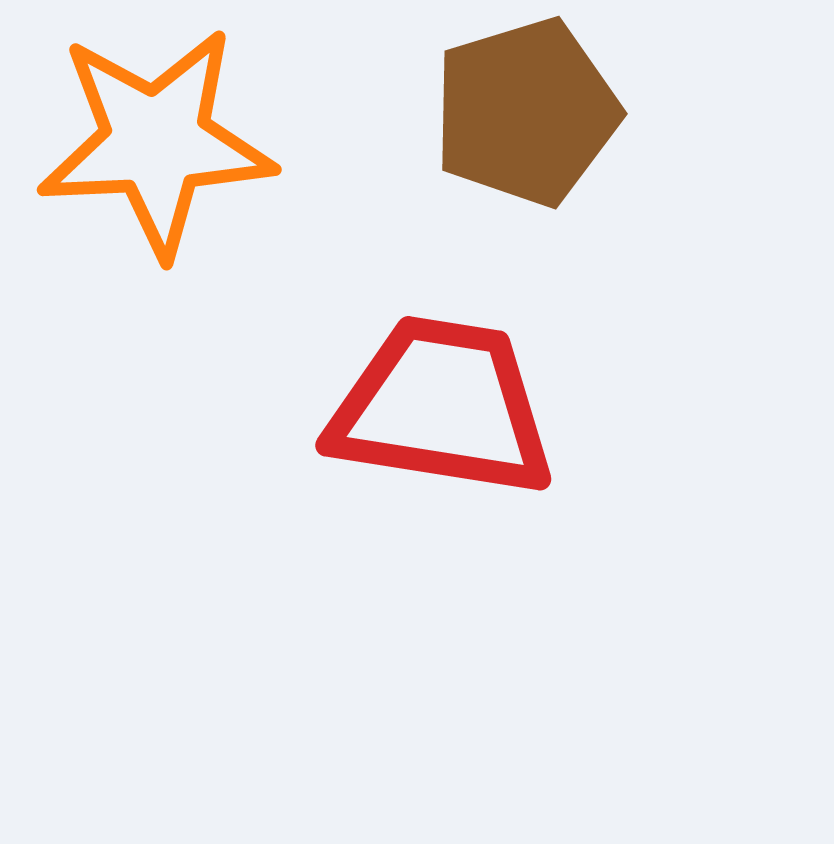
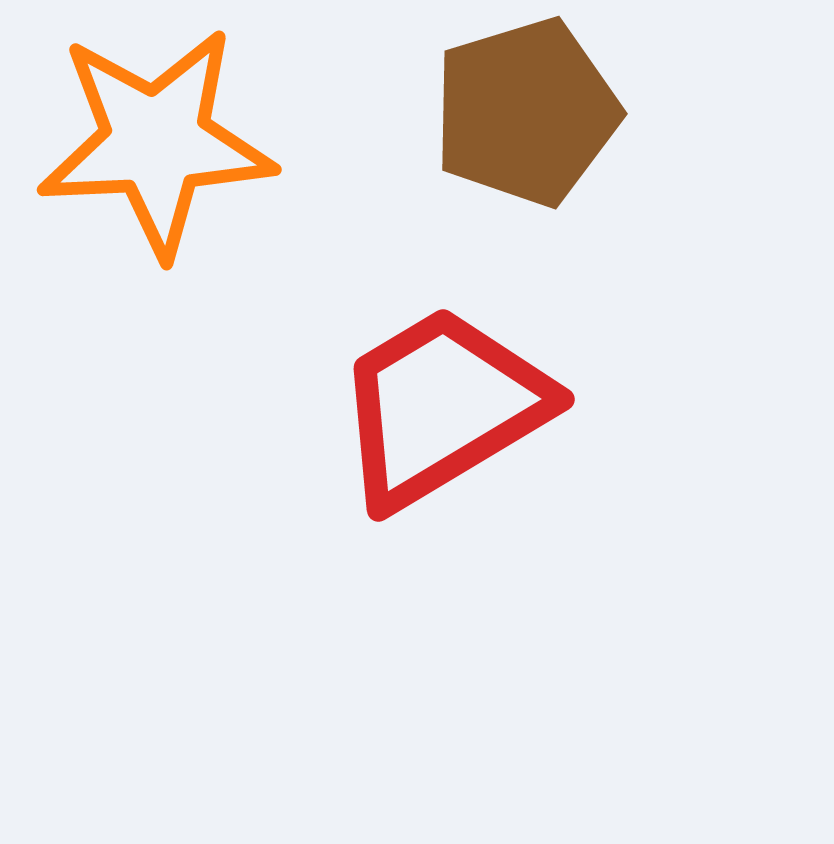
red trapezoid: rotated 40 degrees counterclockwise
